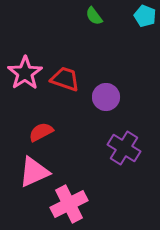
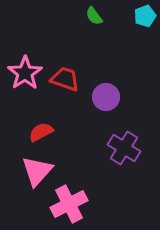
cyan pentagon: rotated 30 degrees clockwise
pink triangle: moved 3 px right, 1 px up; rotated 24 degrees counterclockwise
